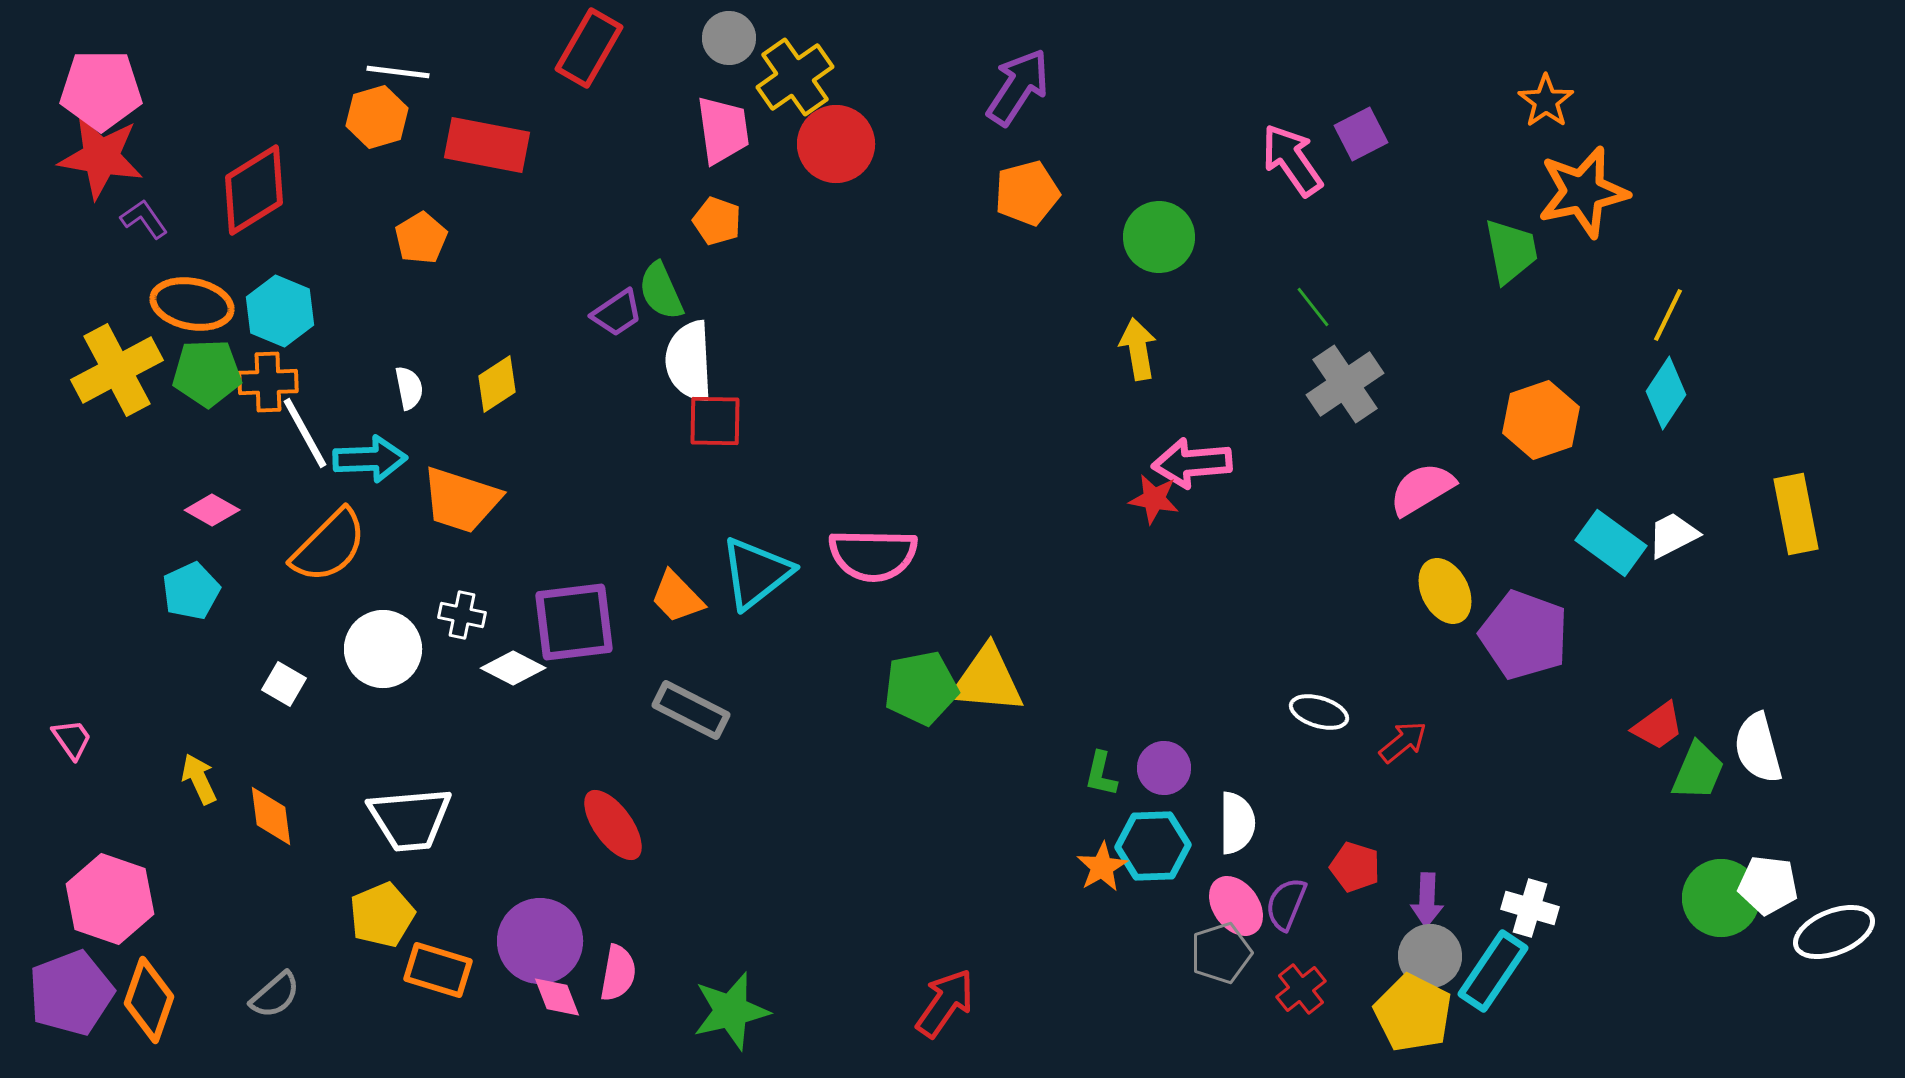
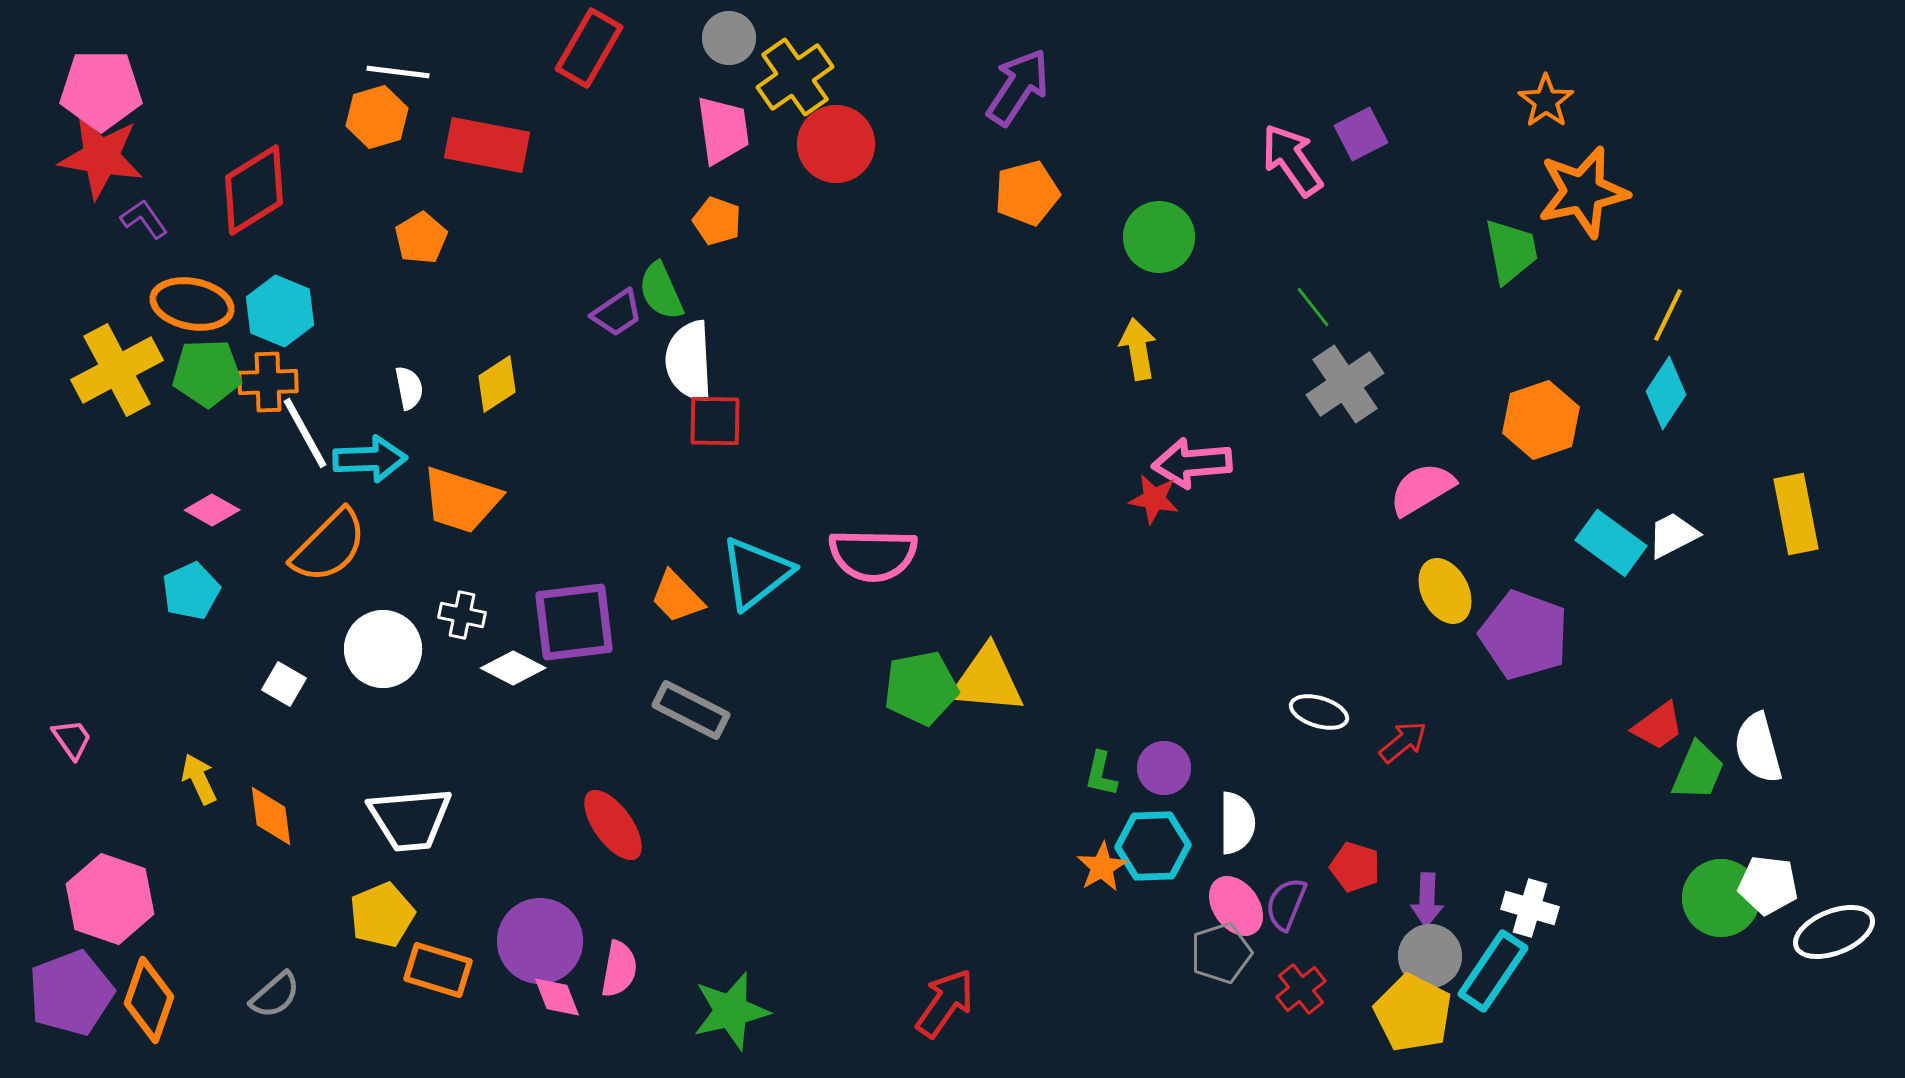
pink semicircle at (618, 973): moved 1 px right, 4 px up
